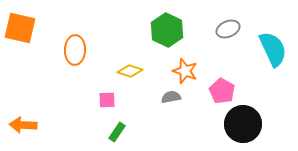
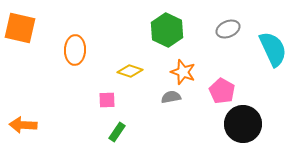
orange star: moved 2 px left, 1 px down
